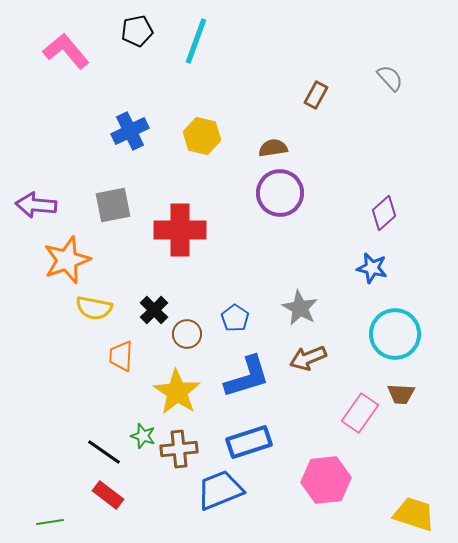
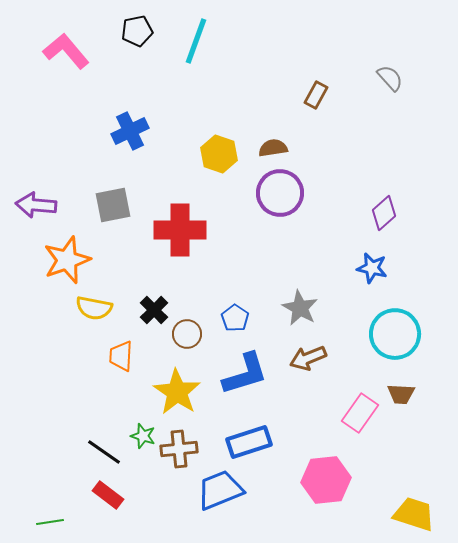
yellow hexagon: moved 17 px right, 18 px down; rotated 6 degrees clockwise
blue L-shape: moved 2 px left, 3 px up
